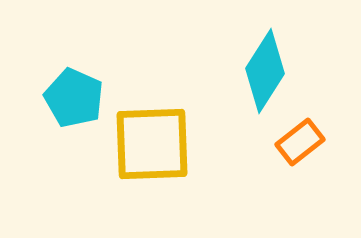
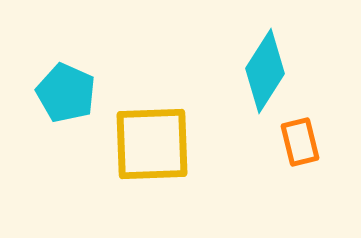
cyan pentagon: moved 8 px left, 5 px up
orange rectangle: rotated 66 degrees counterclockwise
